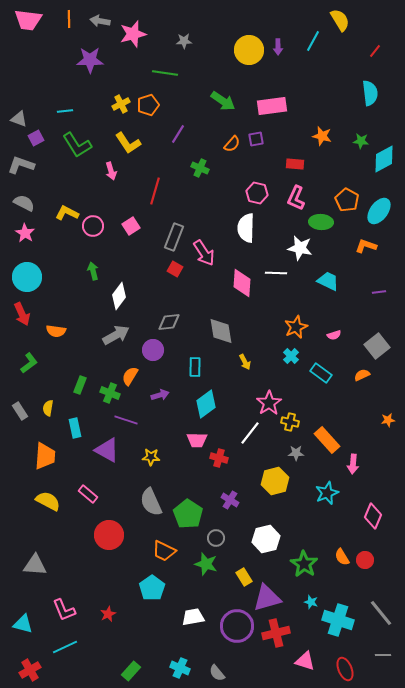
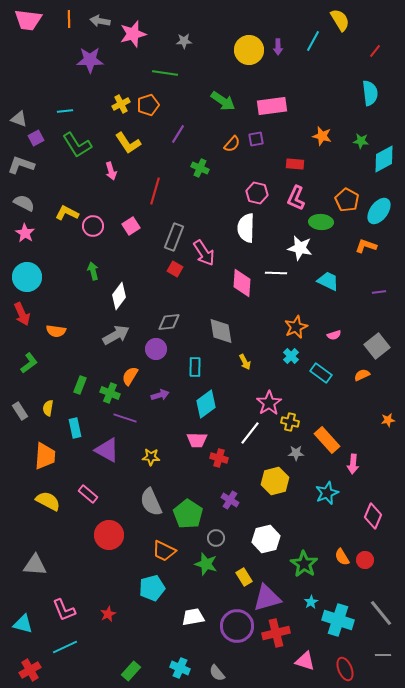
purple circle at (153, 350): moved 3 px right, 1 px up
purple line at (126, 420): moved 1 px left, 2 px up
cyan pentagon at (152, 588): rotated 20 degrees clockwise
cyan star at (311, 602): rotated 24 degrees clockwise
